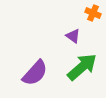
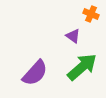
orange cross: moved 2 px left, 1 px down
